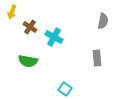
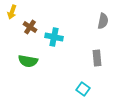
cyan cross: rotated 18 degrees counterclockwise
cyan square: moved 18 px right
